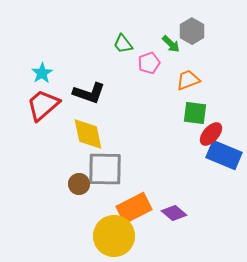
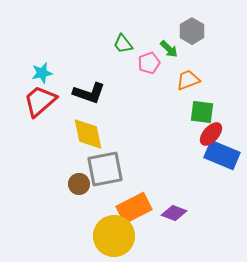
green arrow: moved 2 px left, 5 px down
cyan star: rotated 20 degrees clockwise
red trapezoid: moved 3 px left, 4 px up
green square: moved 7 px right, 1 px up
blue rectangle: moved 2 px left
gray square: rotated 12 degrees counterclockwise
purple diamond: rotated 20 degrees counterclockwise
